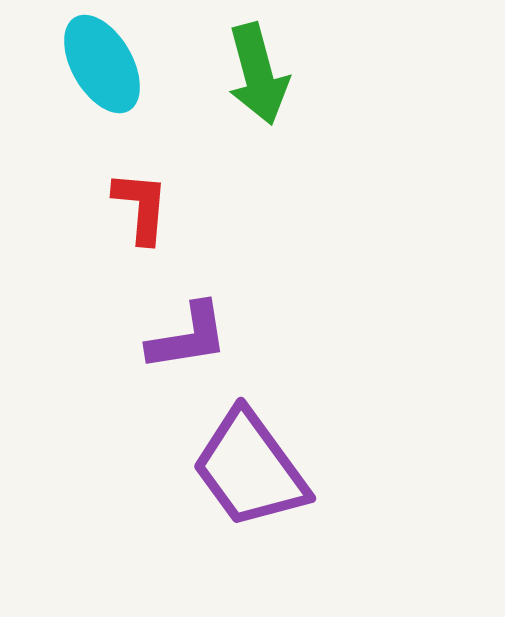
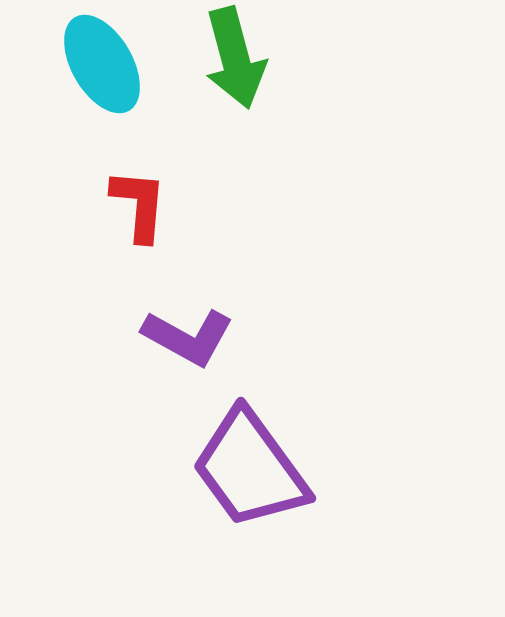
green arrow: moved 23 px left, 16 px up
red L-shape: moved 2 px left, 2 px up
purple L-shape: rotated 38 degrees clockwise
